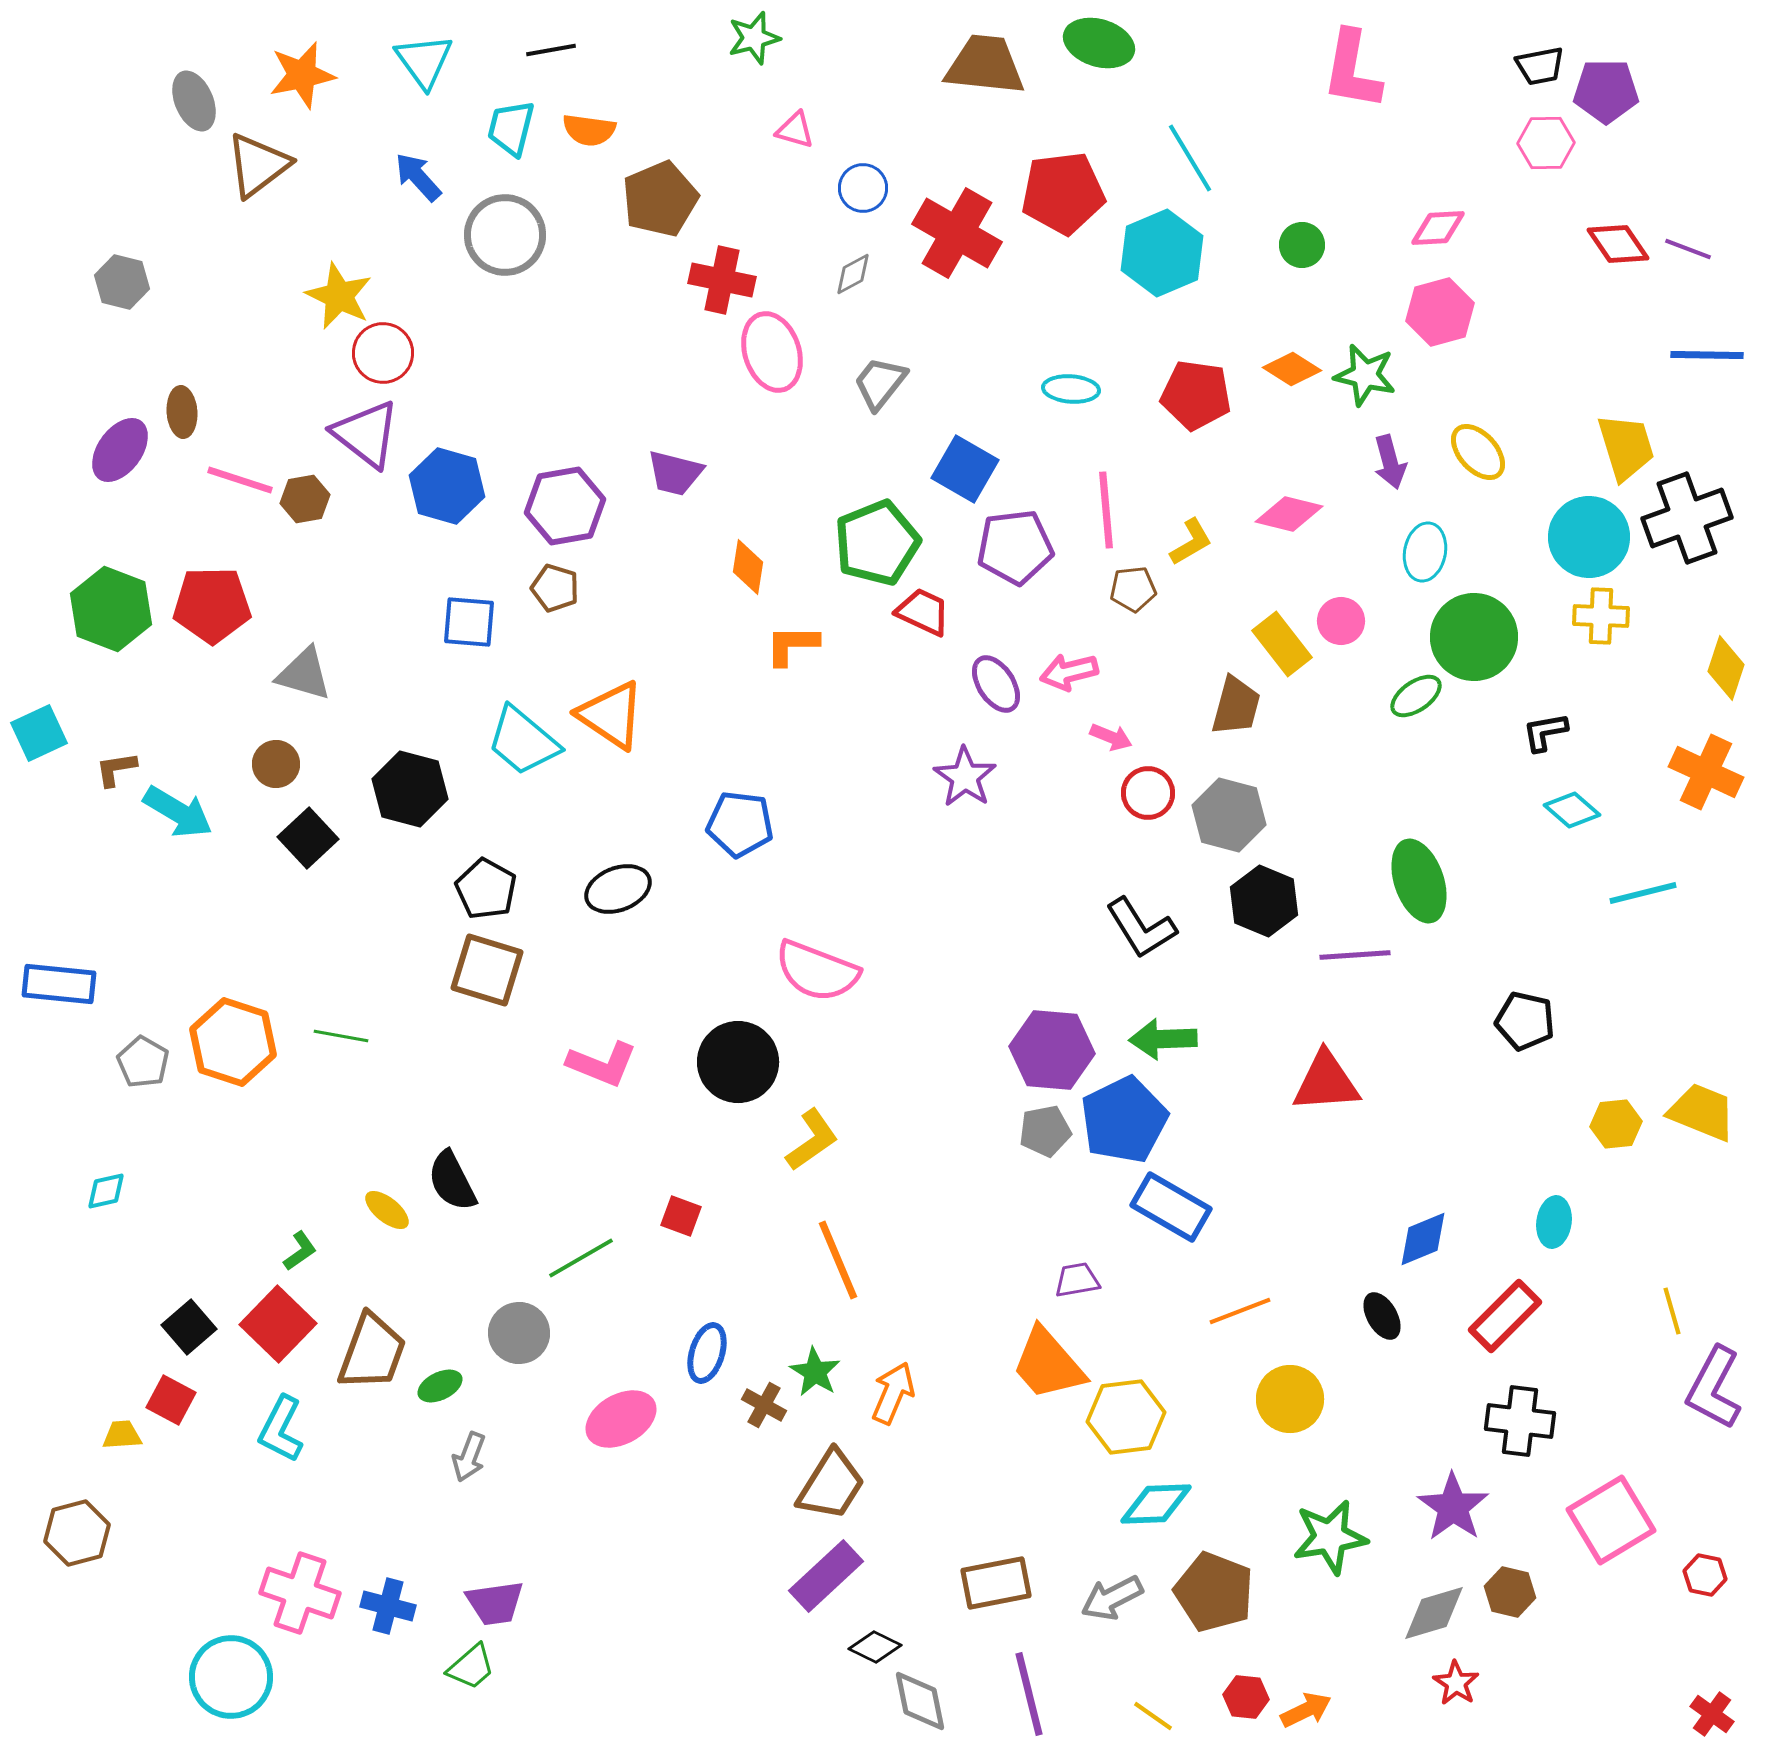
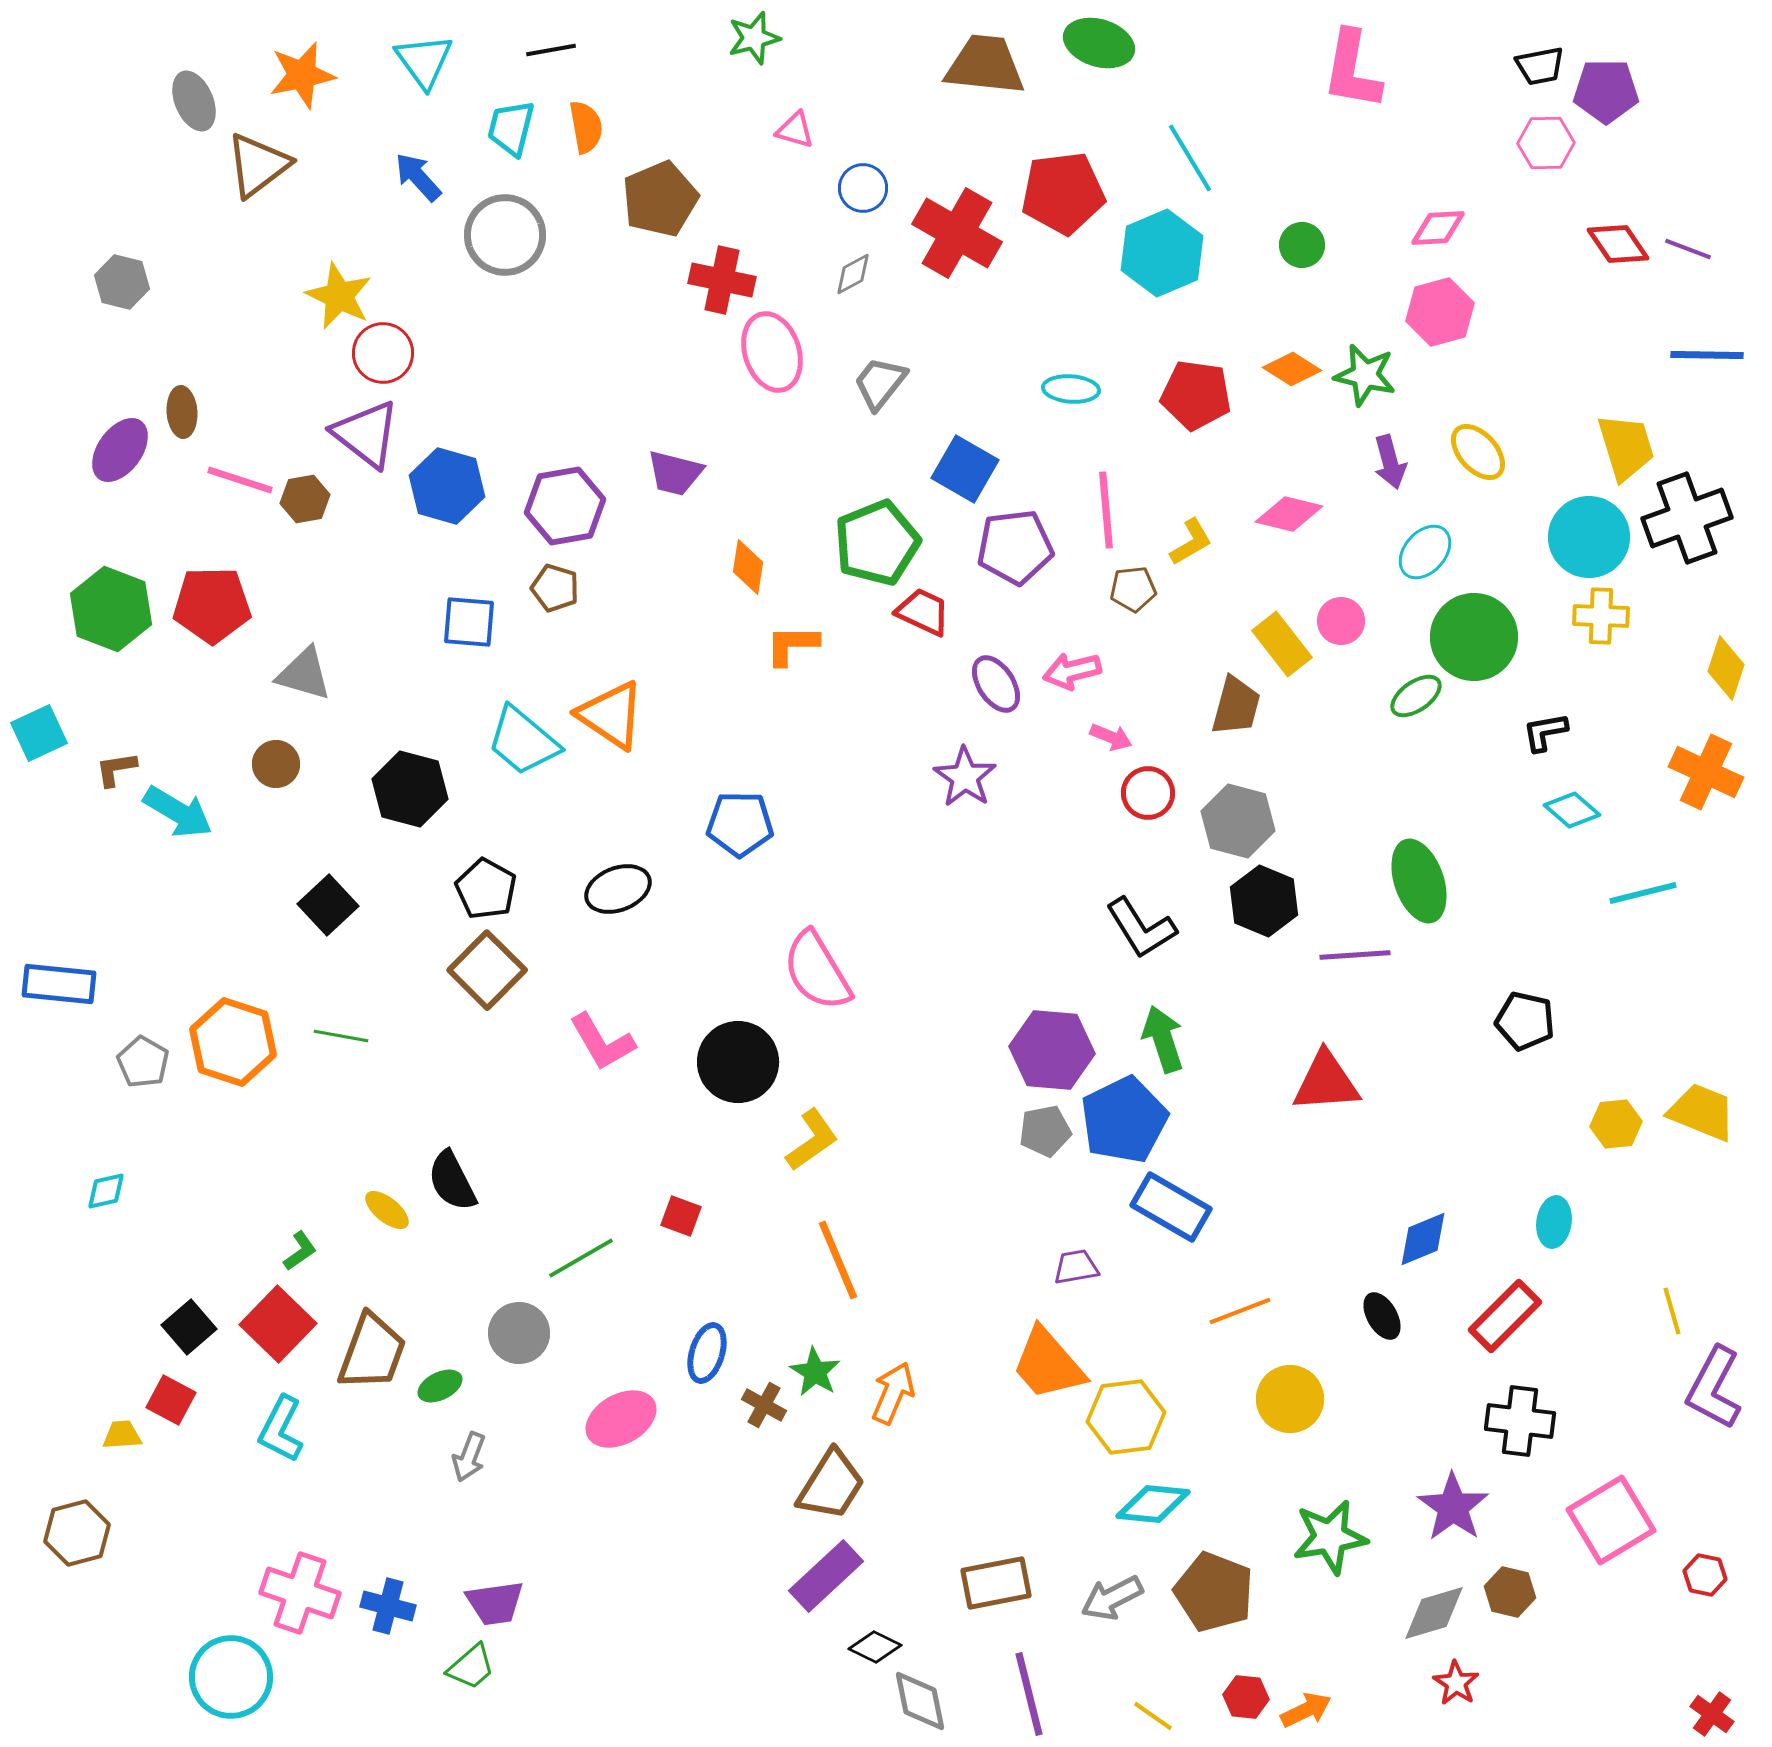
orange semicircle at (589, 130): moved 3 px left, 3 px up; rotated 108 degrees counterclockwise
cyan ellipse at (1425, 552): rotated 30 degrees clockwise
pink arrow at (1069, 672): moved 3 px right, 1 px up
gray hexagon at (1229, 815): moved 9 px right, 6 px down
blue pentagon at (740, 824): rotated 6 degrees counterclockwise
black square at (308, 838): moved 20 px right, 67 px down
brown square at (487, 970): rotated 28 degrees clockwise
pink semicircle at (817, 971): rotated 38 degrees clockwise
green arrow at (1163, 1039): rotated 74 degrees clockwise
pink L-shape at (602, 1064): moved 22 px up; rotated 38 degrees clockwise
purple trapezoid at (1077, 1280): moved 1 px left, 13 px up
cyan diamond at (1156, 1504): moved 3 px left; rotated 8 degrees clockwise
